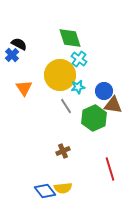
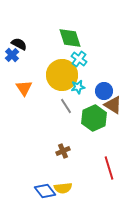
yellow circle: moved 2 px right
brown triangle: rotated 24 degrees clockwise
red line: moved 1 px left, 1 px up
